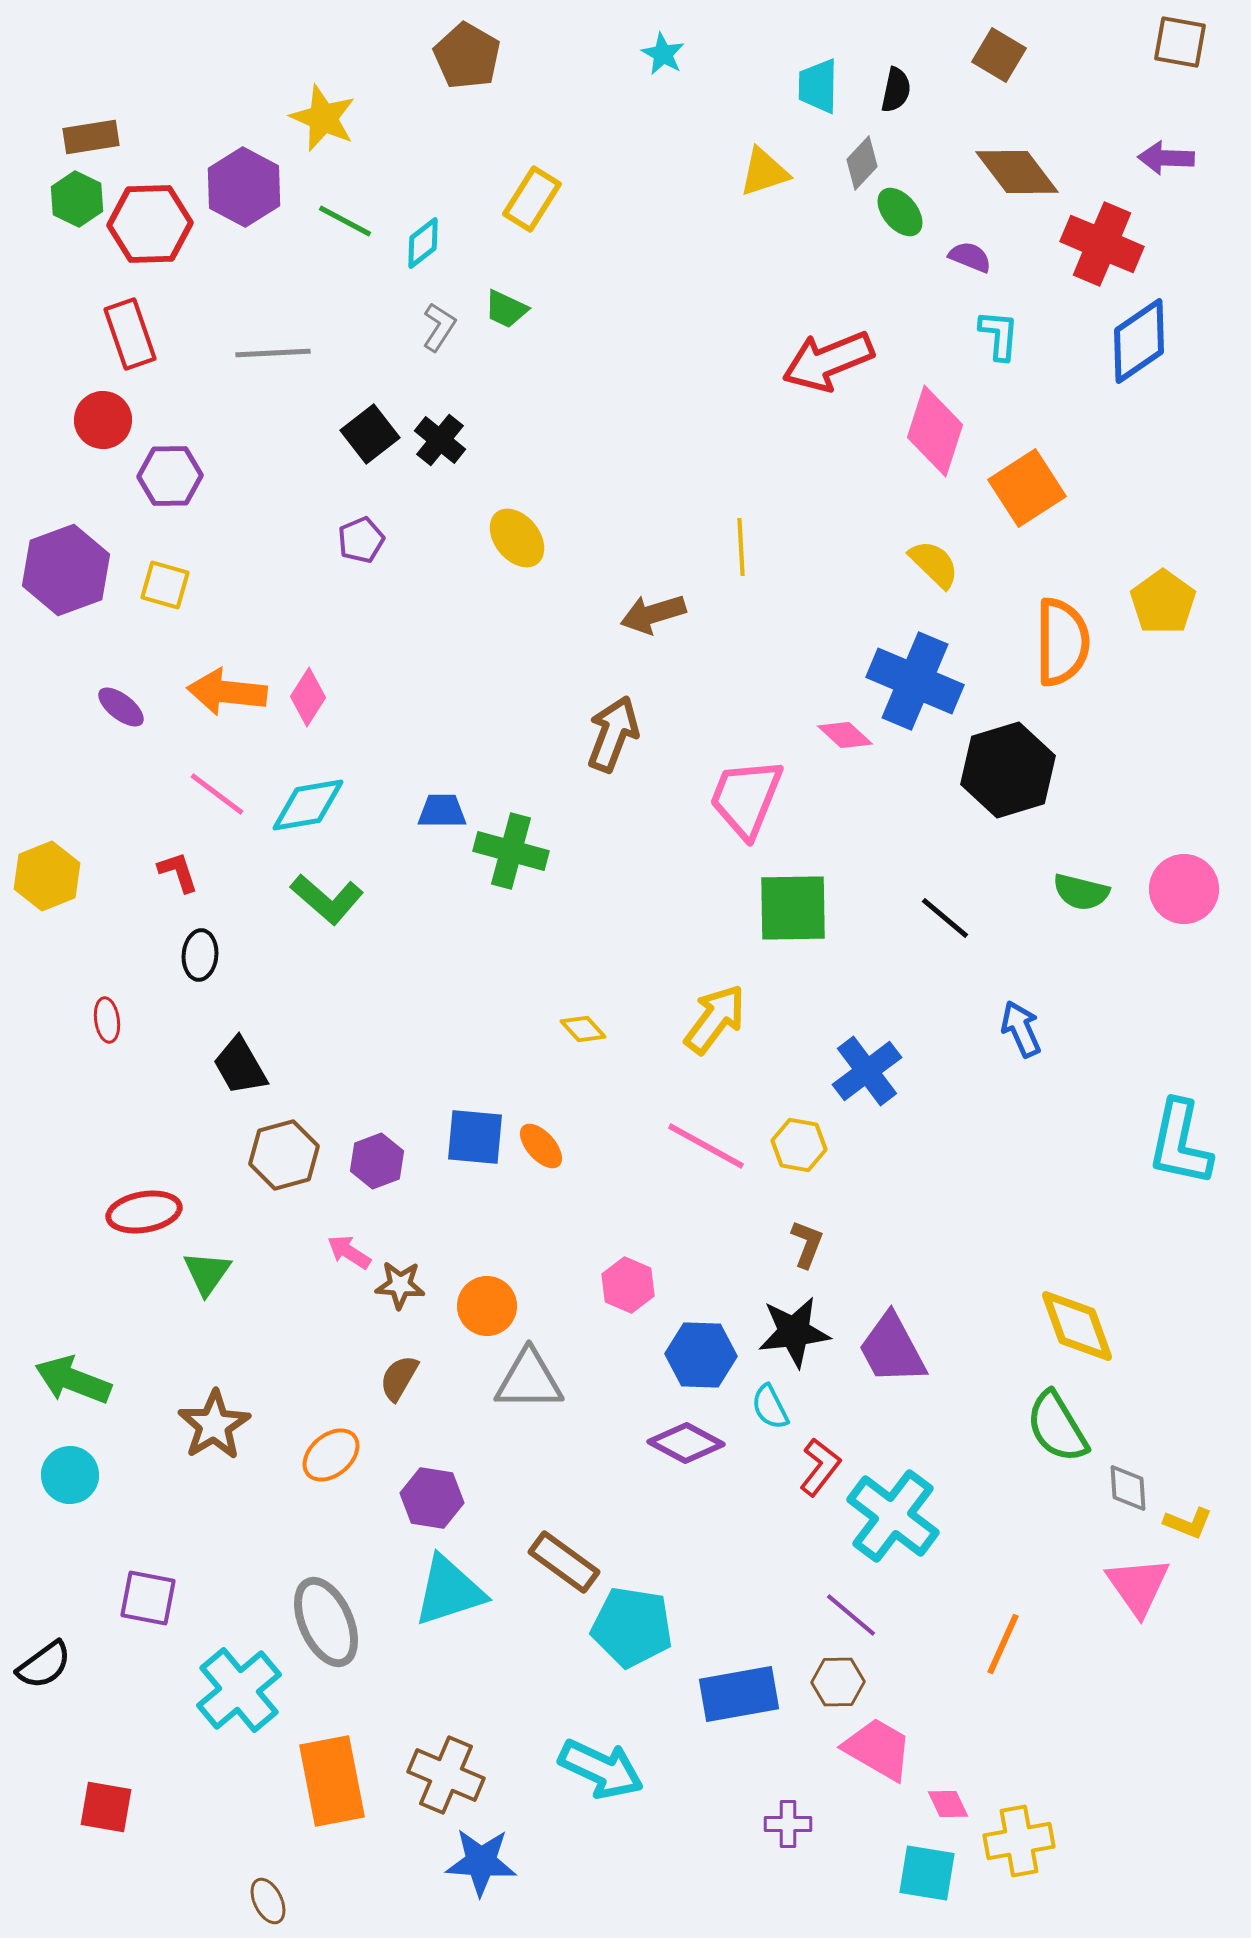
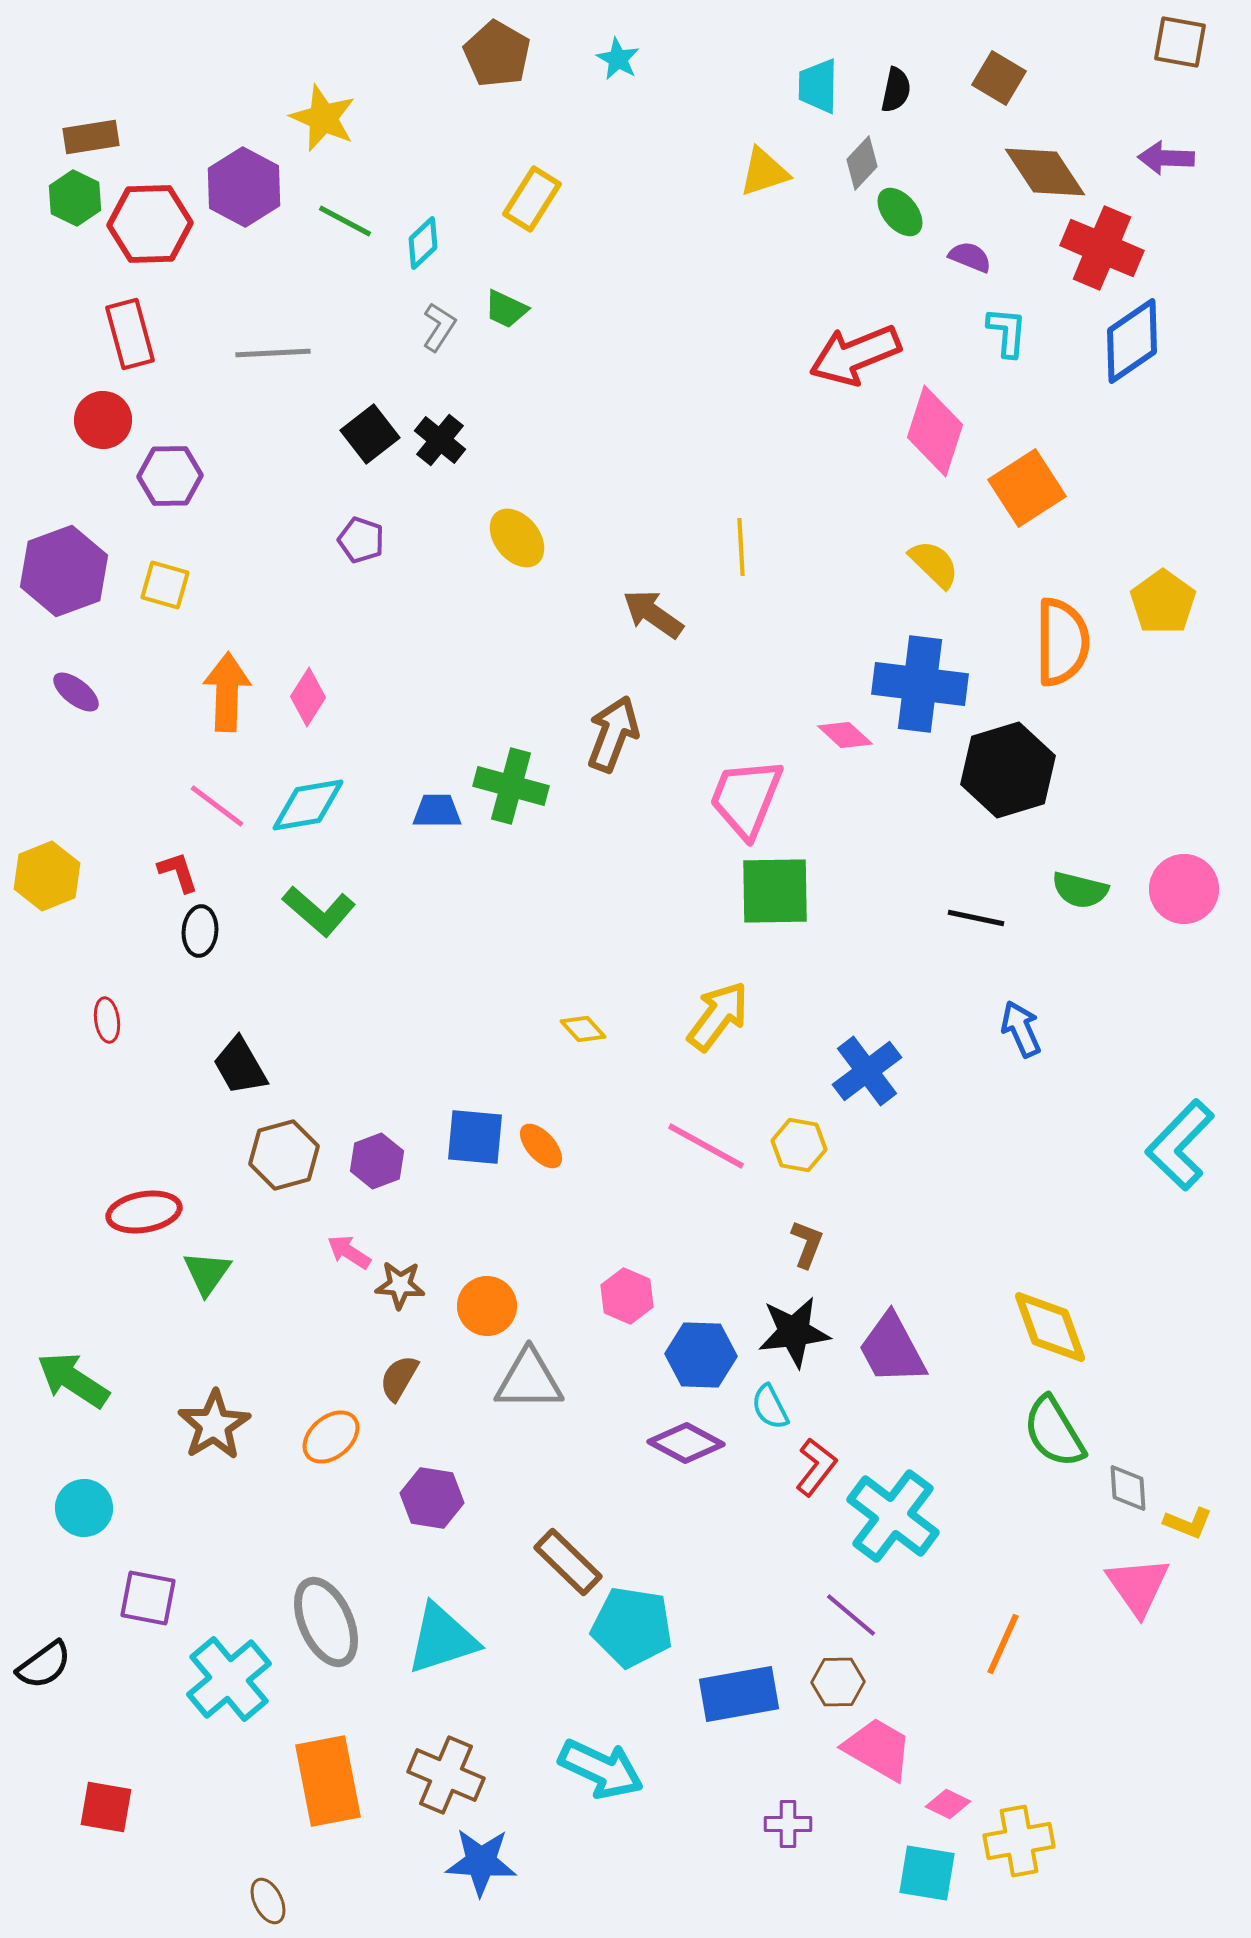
cyan star at (663, 54): moved 45 px left, 5 px down
brown square at (999, 55): moved 23 px down
brown pentagon at (467, 56): moved 30 px right, 2 px up
brown diamond at (1017, 172): moved 28 px right; rotated 4 degrees clockwise
green hexagon at (77, 199): moved 2 px left, 1 px up
cyan diamond at (423, 243): rotated 6 degrees counterclockwise
red cross at (1102, 244): moved 4 px down
red rectangle at (130, 334): rotated 4 degrees clockwise
cyan L-shape at (999, 335): moved 8 px right, 3 px up
blue diamond at (1139, 341): moved 7 px left
red arrow at (828, 361): moved 27 px right, 6 px up
purple pentagon at (361, 540): rotated 30 degrees counterclockwise
purple hexagon at (66, 570): moved 2 px left, 1 px down
brown arrow at (653, 614): rotated 52 degrees clockwise
blue cross at (915, 681): moved 5 px right, 3 px down; rotated 16 degrees counterclockwise
orange arrow at (227, 692): rotated 86 degrees clockwise
purple ellipse at (121, 707): moved 45 px left, 15 px up
pink line at (217, 794): moved 12 px down
blue trapezoid at (442, 811): moved 5 px left
green cross at (511, 851): moved 65 px up
green semicircle at (1081, 892): moved 1 px left, 2 px up
green L-shape at (327, 899): moved 8 px left, 12 px down
green square at (793, 908): moved 18 px left, 17 px up
black line at (945, 918): moved 31 px right; rotated 28 degrees counterclockwise
black ellipse at (200, 955): moved 24 px up
yellow arrow at (715, 1019): moved 3 px right, 3 px up
cyan L-shape at (1180, 1143): moved 2 px down; rotated 32 degrees clockwise
pink hexagon at (628, 1285): moved 1 px left, 11 px down
yellow diamond at (1077, 1326): moved 27 px left, 1 px down
green arrow at (73, 1380): rotated 12 degrees clockwise
green semicircle at (1057, 1427): moved 3 px left, 5 px down
orange ellipse at (331, 1455): moved 18 px up
red L-shape at (820, 1467): moved 4 px left
cyan circle at (70, 1475): moved 14 px right, 33 px down
brown rectangle at (564, 1562): moved 4 px right; rotated 8 degrees clockwise
cyan triangle at (449, 1591): moved 7 px left, 48 px down
cyan cross at (239, 1690): moved 10 px left, 11 px up
orange rectangle at (332, 1781): moved 4 px left
pink diamond at (948, 1804): rotated 39 degrees counterclockwise
